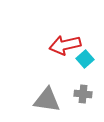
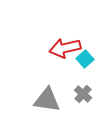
red arrow: moved 3 px down
gray cross: rotated 36 degrees clockwise
